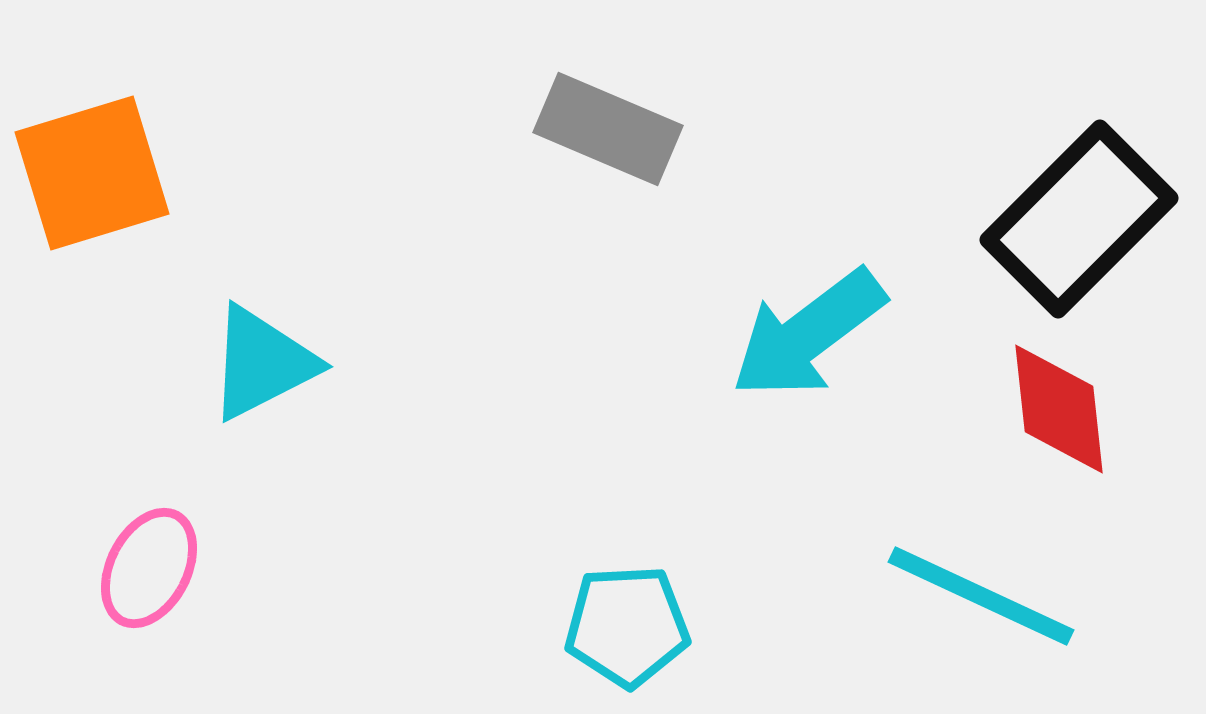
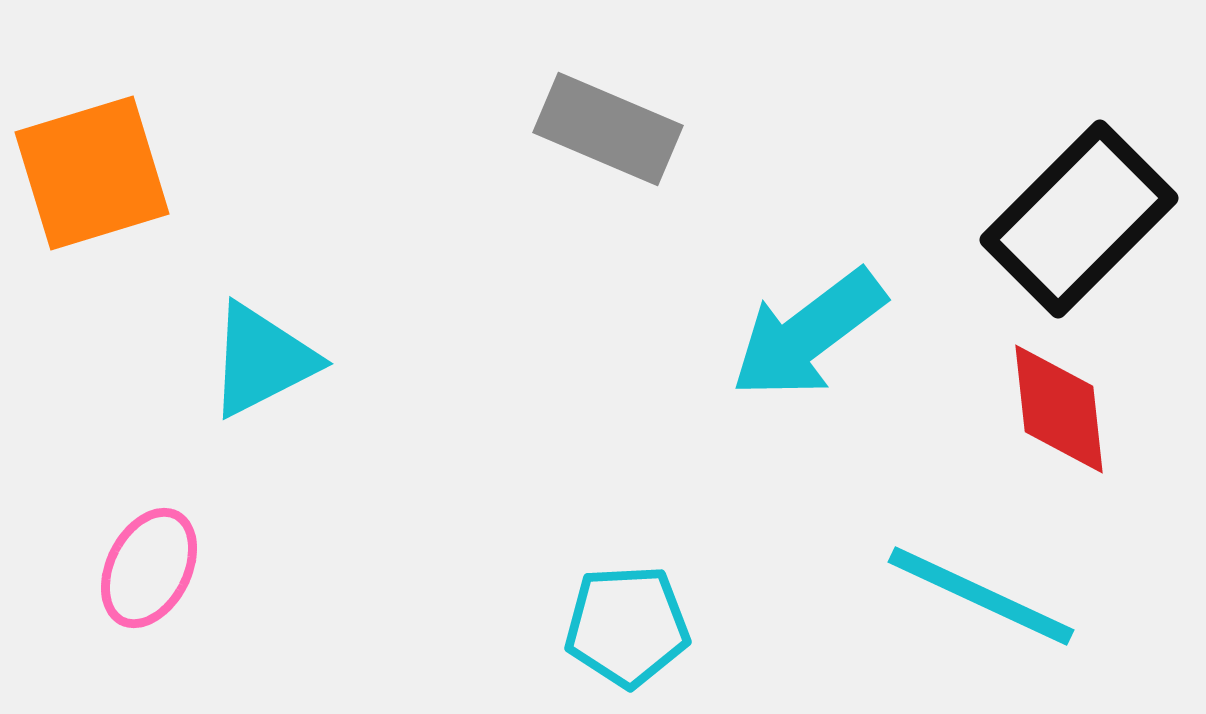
cyan triangle: moved 3 px up
